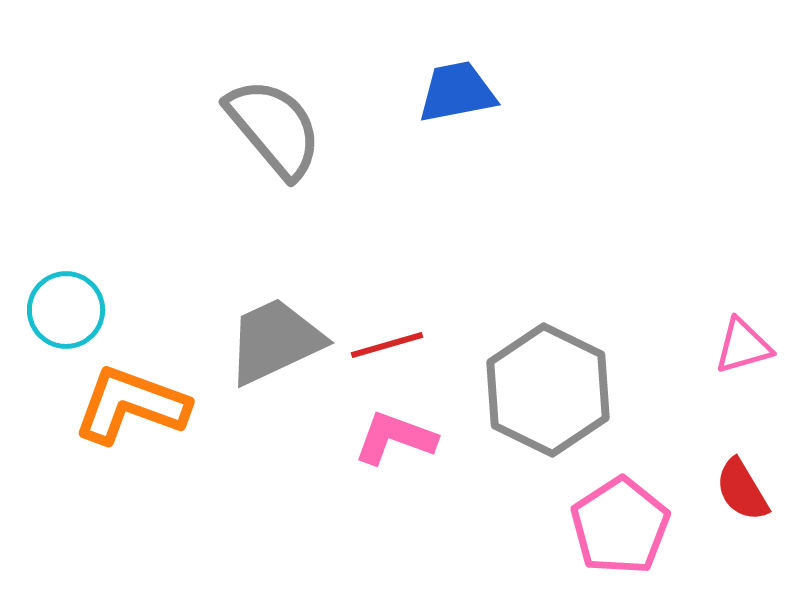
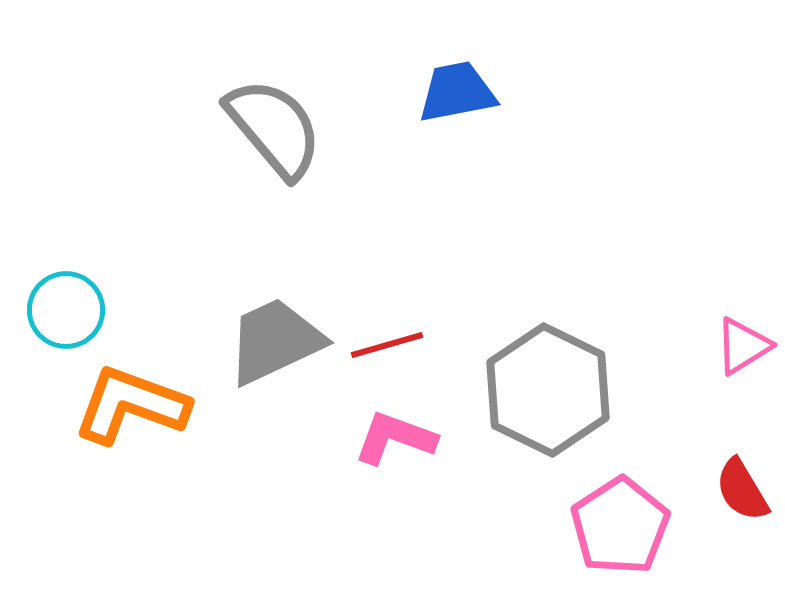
pink triangle: rotated 16 degrees counterclockwise
